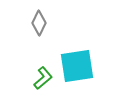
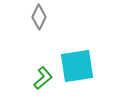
gray diamond: moved 6 px up
